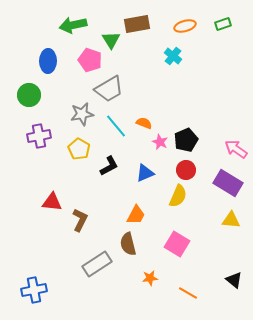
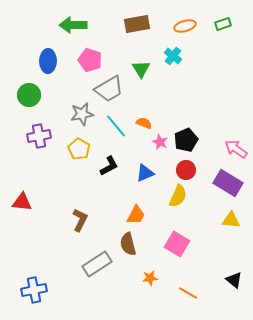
green arrow: rotated 12 degrees clockwise
green triangle: moved 30 px right, 29 px down
red triangle: moved 30 px left
